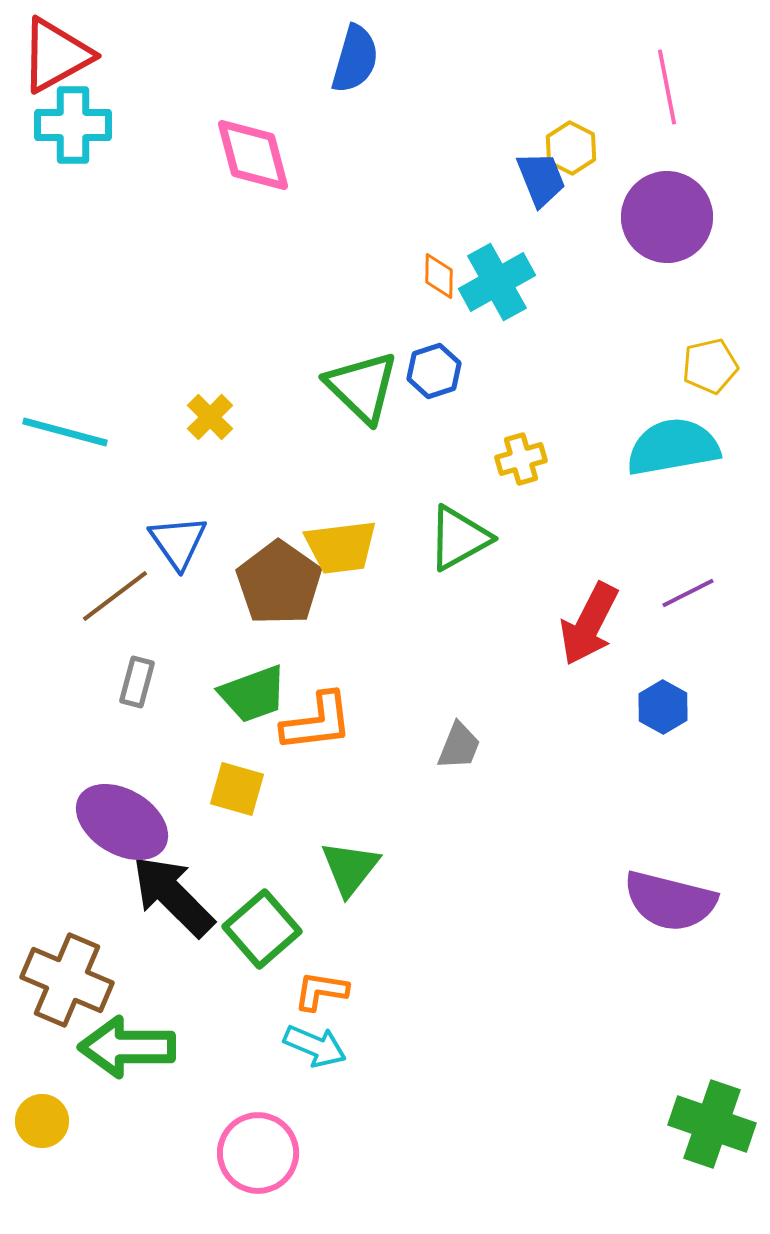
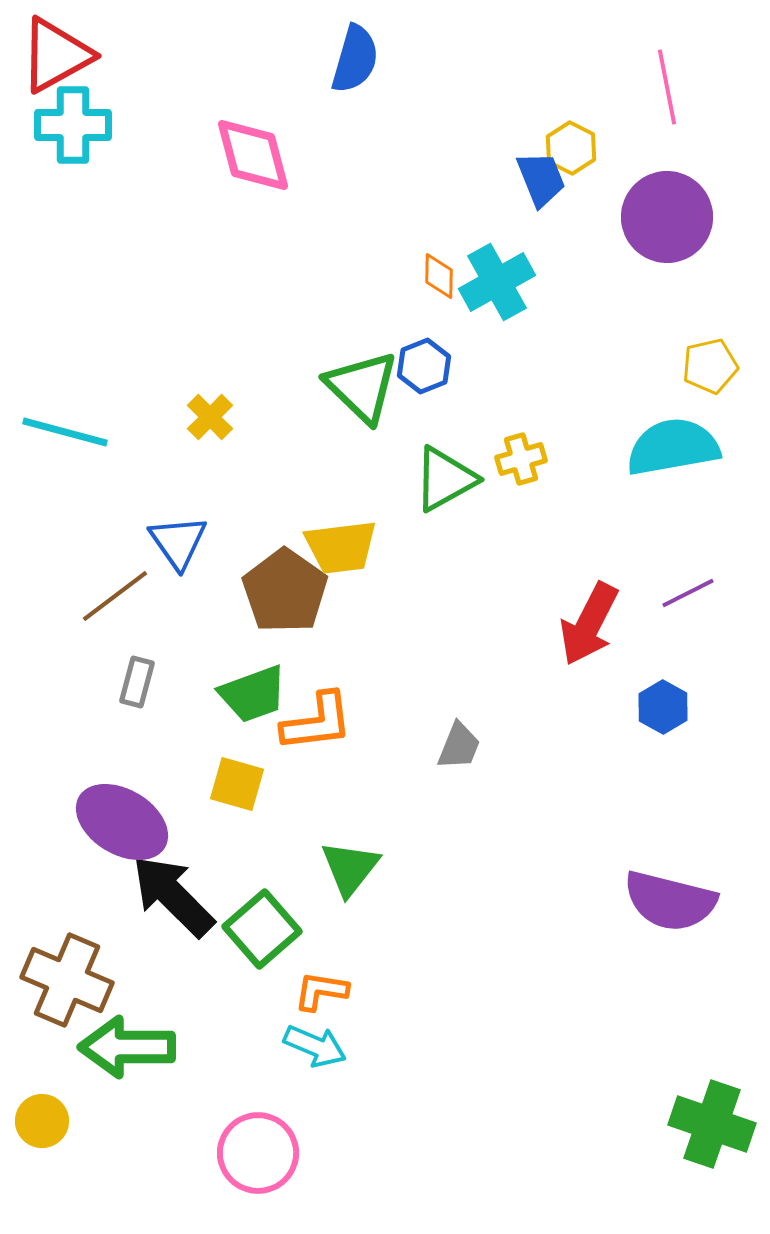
blue hexagon at (434, 371): moved 10 px left, 5 px up; rotated 4 degrees counterclockwise
green triangle at (459, 538): moved 14 px left, 59 px up
brown pentagon at (279, 583): moved 6 px right, 8 px down
yellow square at (237, 789): moved 5 px up
